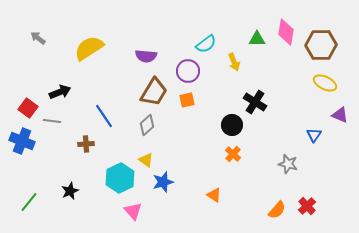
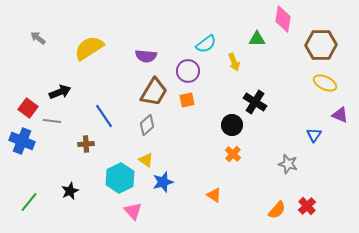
pink diamond: moved 3 px left, 13 px up
